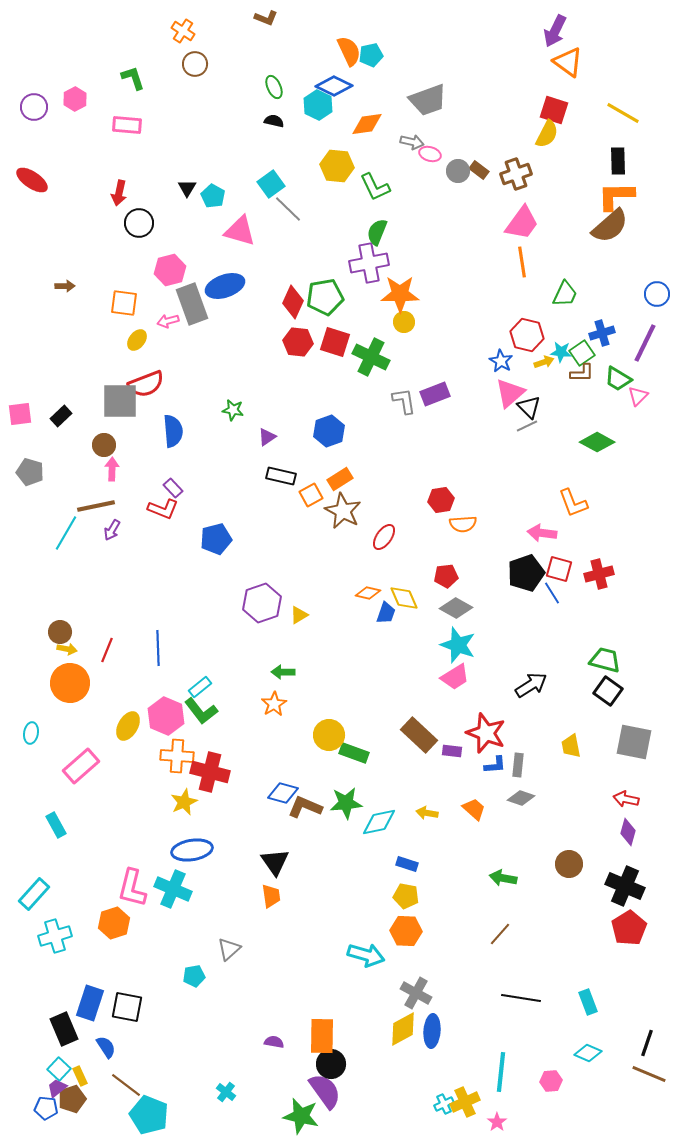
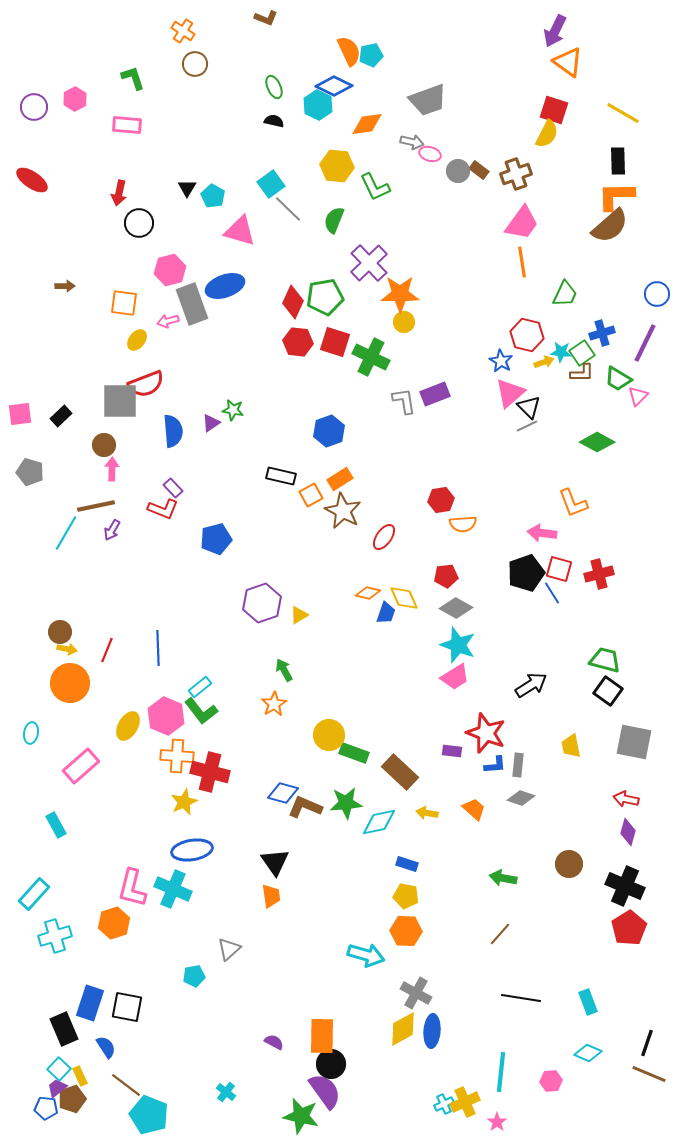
green semicircle at (377, 232): moved 43 px left, 12 px up
purple cross at (369, 263): rotated 33 degrees counterclockwise
purple triangle at (267, 437): moved 56 px left, 14 px up
green arrow at (283, 672): moved 1 px right, 2 px up; rotated 60 degrees clockwise
brown rectangle at (419, 735): moved 19 px left, 37 px down
purple semicircle at (274, 1042): rotated 18 degrees clockwise
